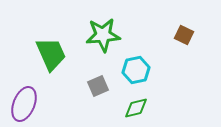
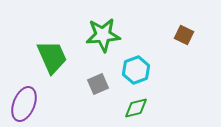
green trapezoid: moved 1 px right, 3 px down
cyan hexagon: rotated 8 degrees counterclockwise
gray square: moved 2 px up
